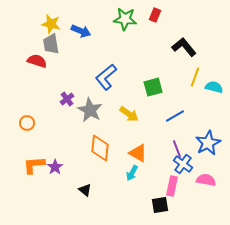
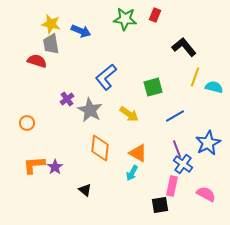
pink semicircle: moved 14 px down; rotated 18 degrees clockwise
